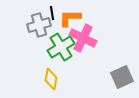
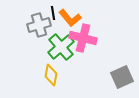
black line: moved 1 px right
orange L-shape: rotated 130 degrees counterclockwise
pink cross: rotated 12 degrees counterclockwise
green cross: rotated 8 degrees counterclockwise
yellow diamond: moved 4 px up
